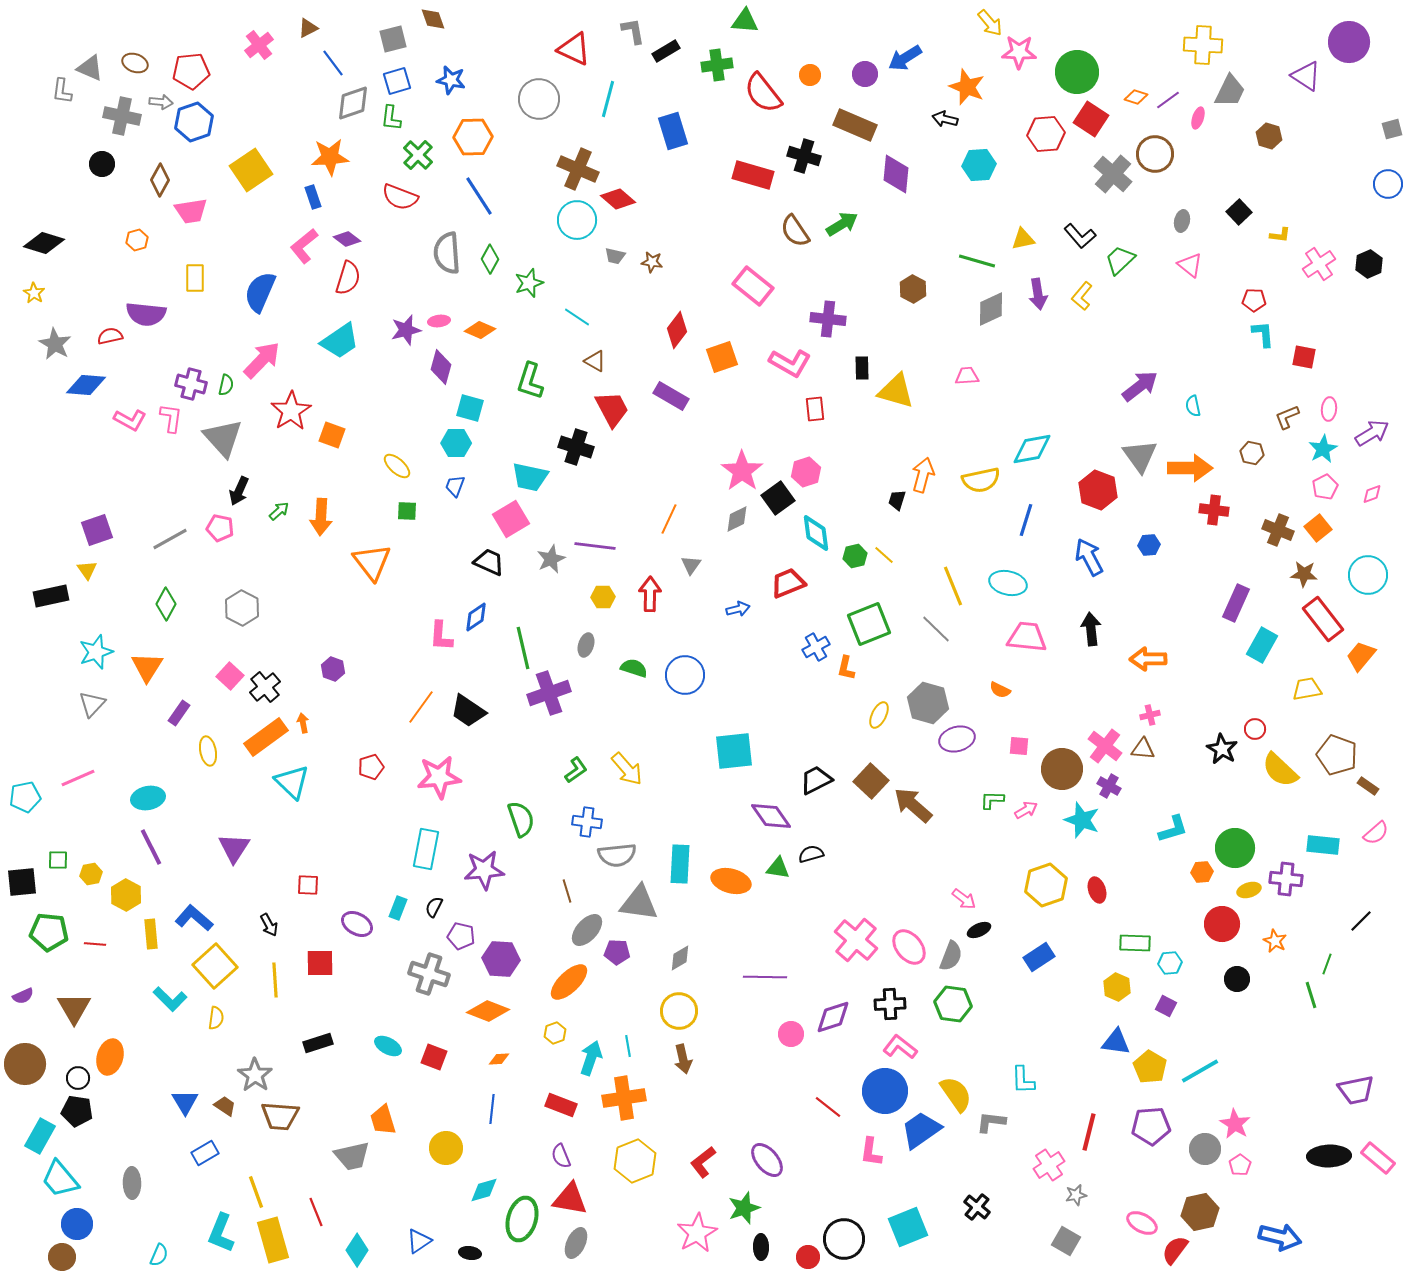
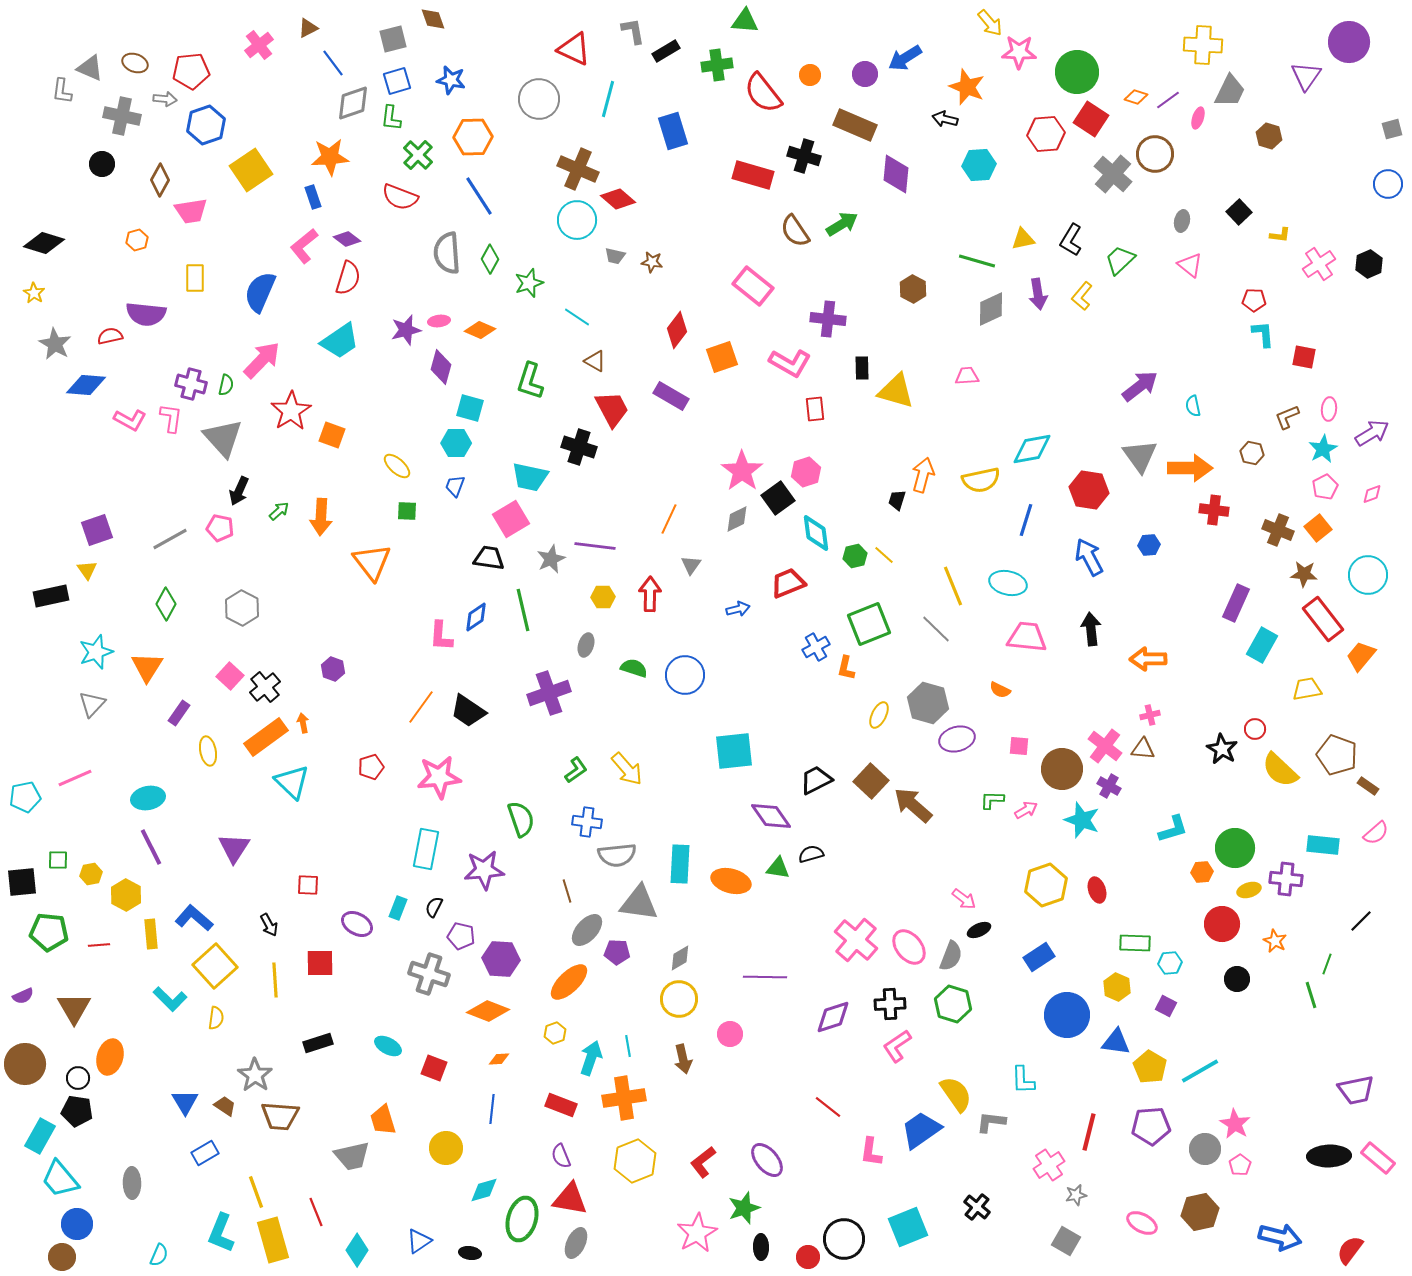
purple triangle at (1306, 76): rotated 32 degrees clockwise
gray arrow at (161, 102): moved 4 px right, 3 px up
blue hexagon at (194, 122): moved 12 px right, 3 px down
black L-shape at (1080, 236): moved 9 px left, 4 px down; rotated 72 degrees clockwise
black cross at (576, 447): moved 3 px right
red hexagon at (1098, 490): moved 9 px left; rotated 12 degrees counterclockwise
black trapezoid at (489, 562): moved 4 px up; rotated 16 degrees counterclockwise
green line at (523, 648): moved 38 px up
pink line at (78, 778): moved 3 px left
red line at (95, 944): moved 4 px right, 1 px down; rotated 10 degrees counterclockwise
green hexagon at (953, 1004): rotated 9 degrees clockwise
yellow circle at (679, 1011): moved 12 px up
pink circle at (791, 1034): moved 61 px left
pink L-shape at (900, 1047): moved 3 px left, 1 px up; rotated 72 degrees counterclockwise
red square at (434, 1057): moved 11 px down
blue circle at (885, 1091): moved 182 px right, 76 px up
red semicircle at (1175, 1250): moved 175 px right
